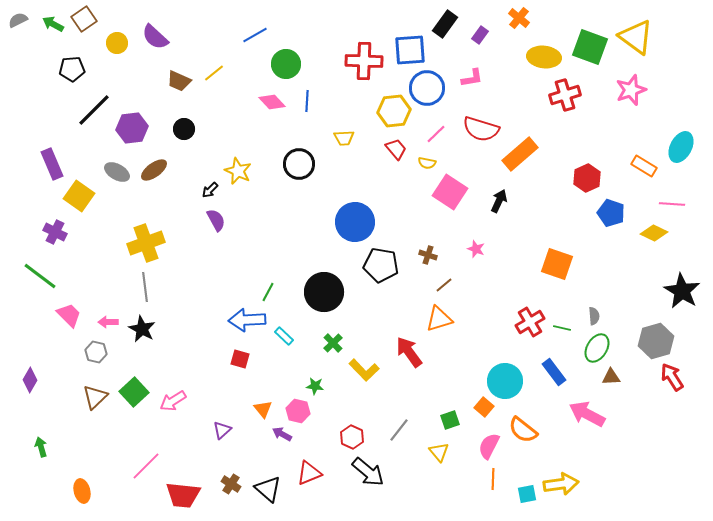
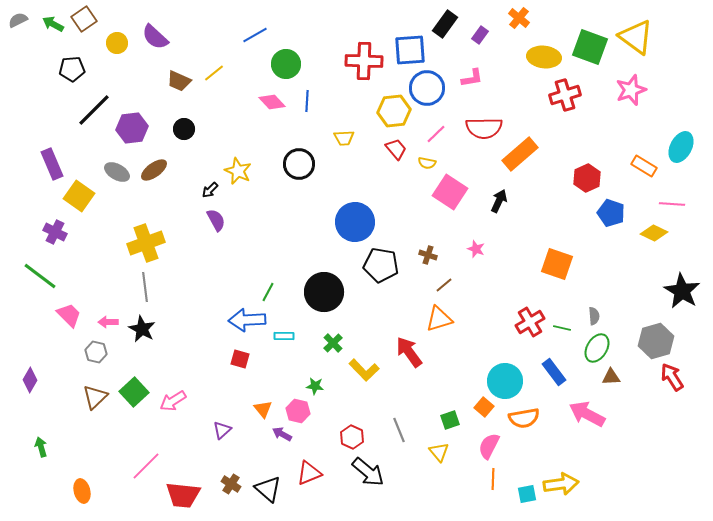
red semicircle at (481, 129): moved 3 px right, 1 px up; rotated 18 degrees counterclockwise
cyan rectangle at (284, 336): rotated 42 degrees counterclockwise
gray line at (399, 430): rotated 60 degrees counterclockwise
orange semicircle at (523, 430): moved 1 px right, 12 px up; rotated 48 degrees counterclockwise
